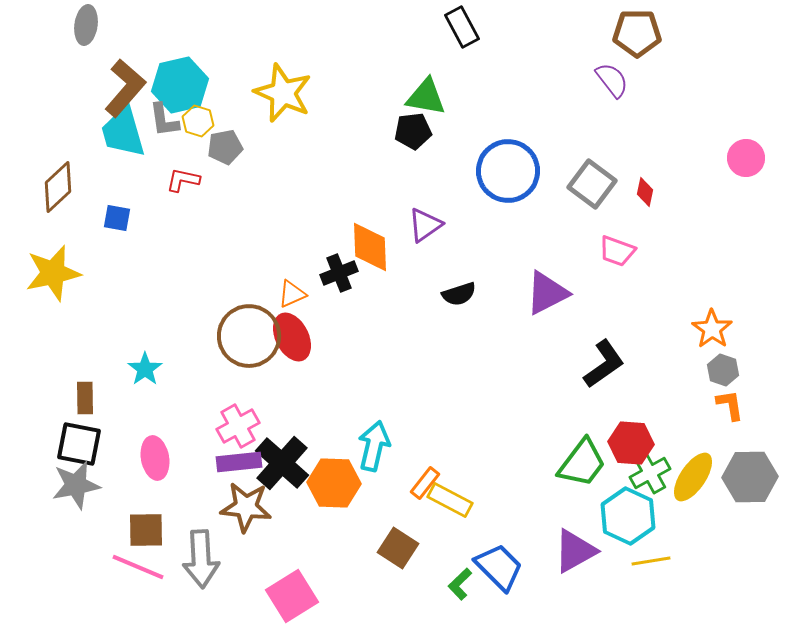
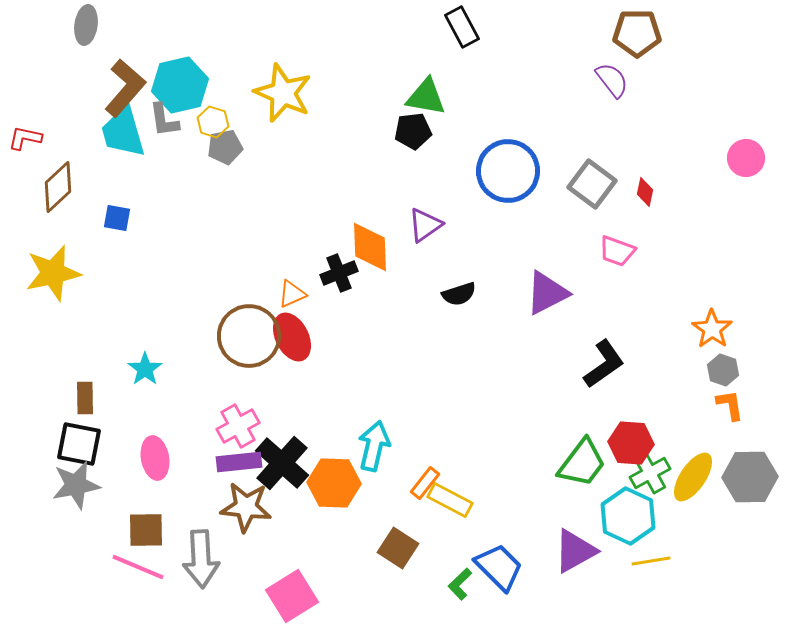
yellow hexagon at (198, 121): moved 15 px right, 1 px down
red L-shape at (183, 180): moved 158 px left, 42 px up
